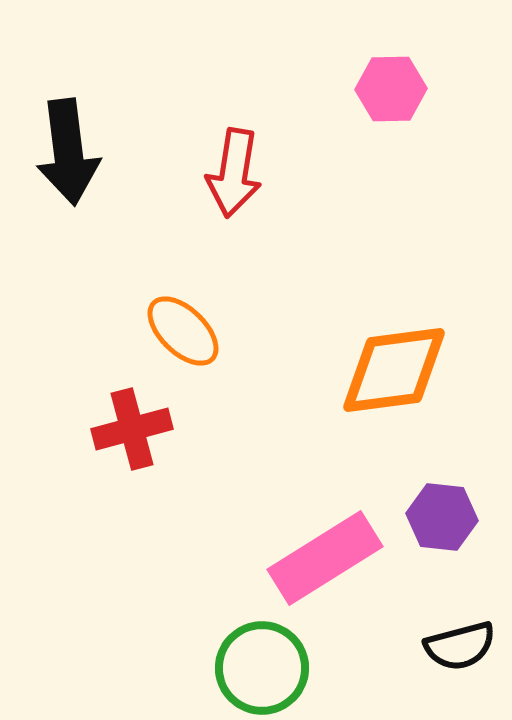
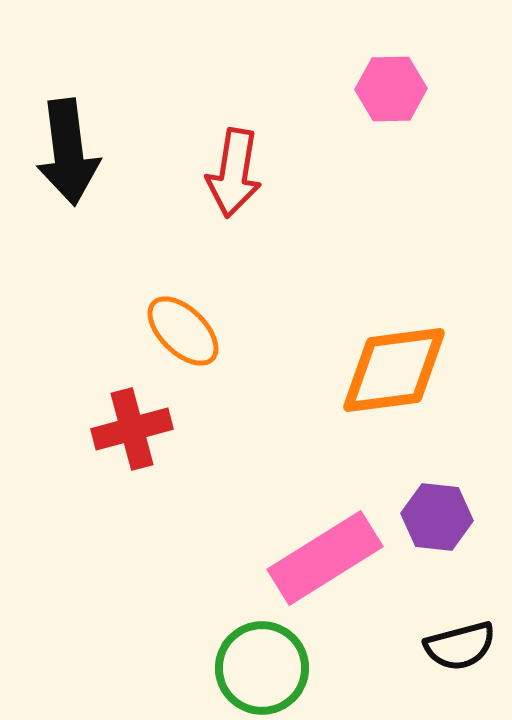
purple hexagon: moved 5 px left
